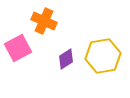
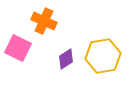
pink square: rotated 36 degrees counterclockwise
